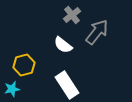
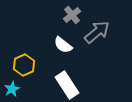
gray arrow: rotated 12 degrees clockwise
yellow hexagon: rotated 10 degrees counterclockwise
cyan star: rotated 14 degrees counterclockwise
